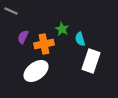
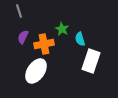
gray line: moved 8 px right; rotated 48 degrees clockwise
white ellipse: rotated 20 degrees counterclockwise
